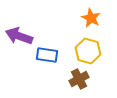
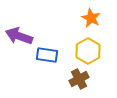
yellow hexagon: rotated 15 degrees clockwise
